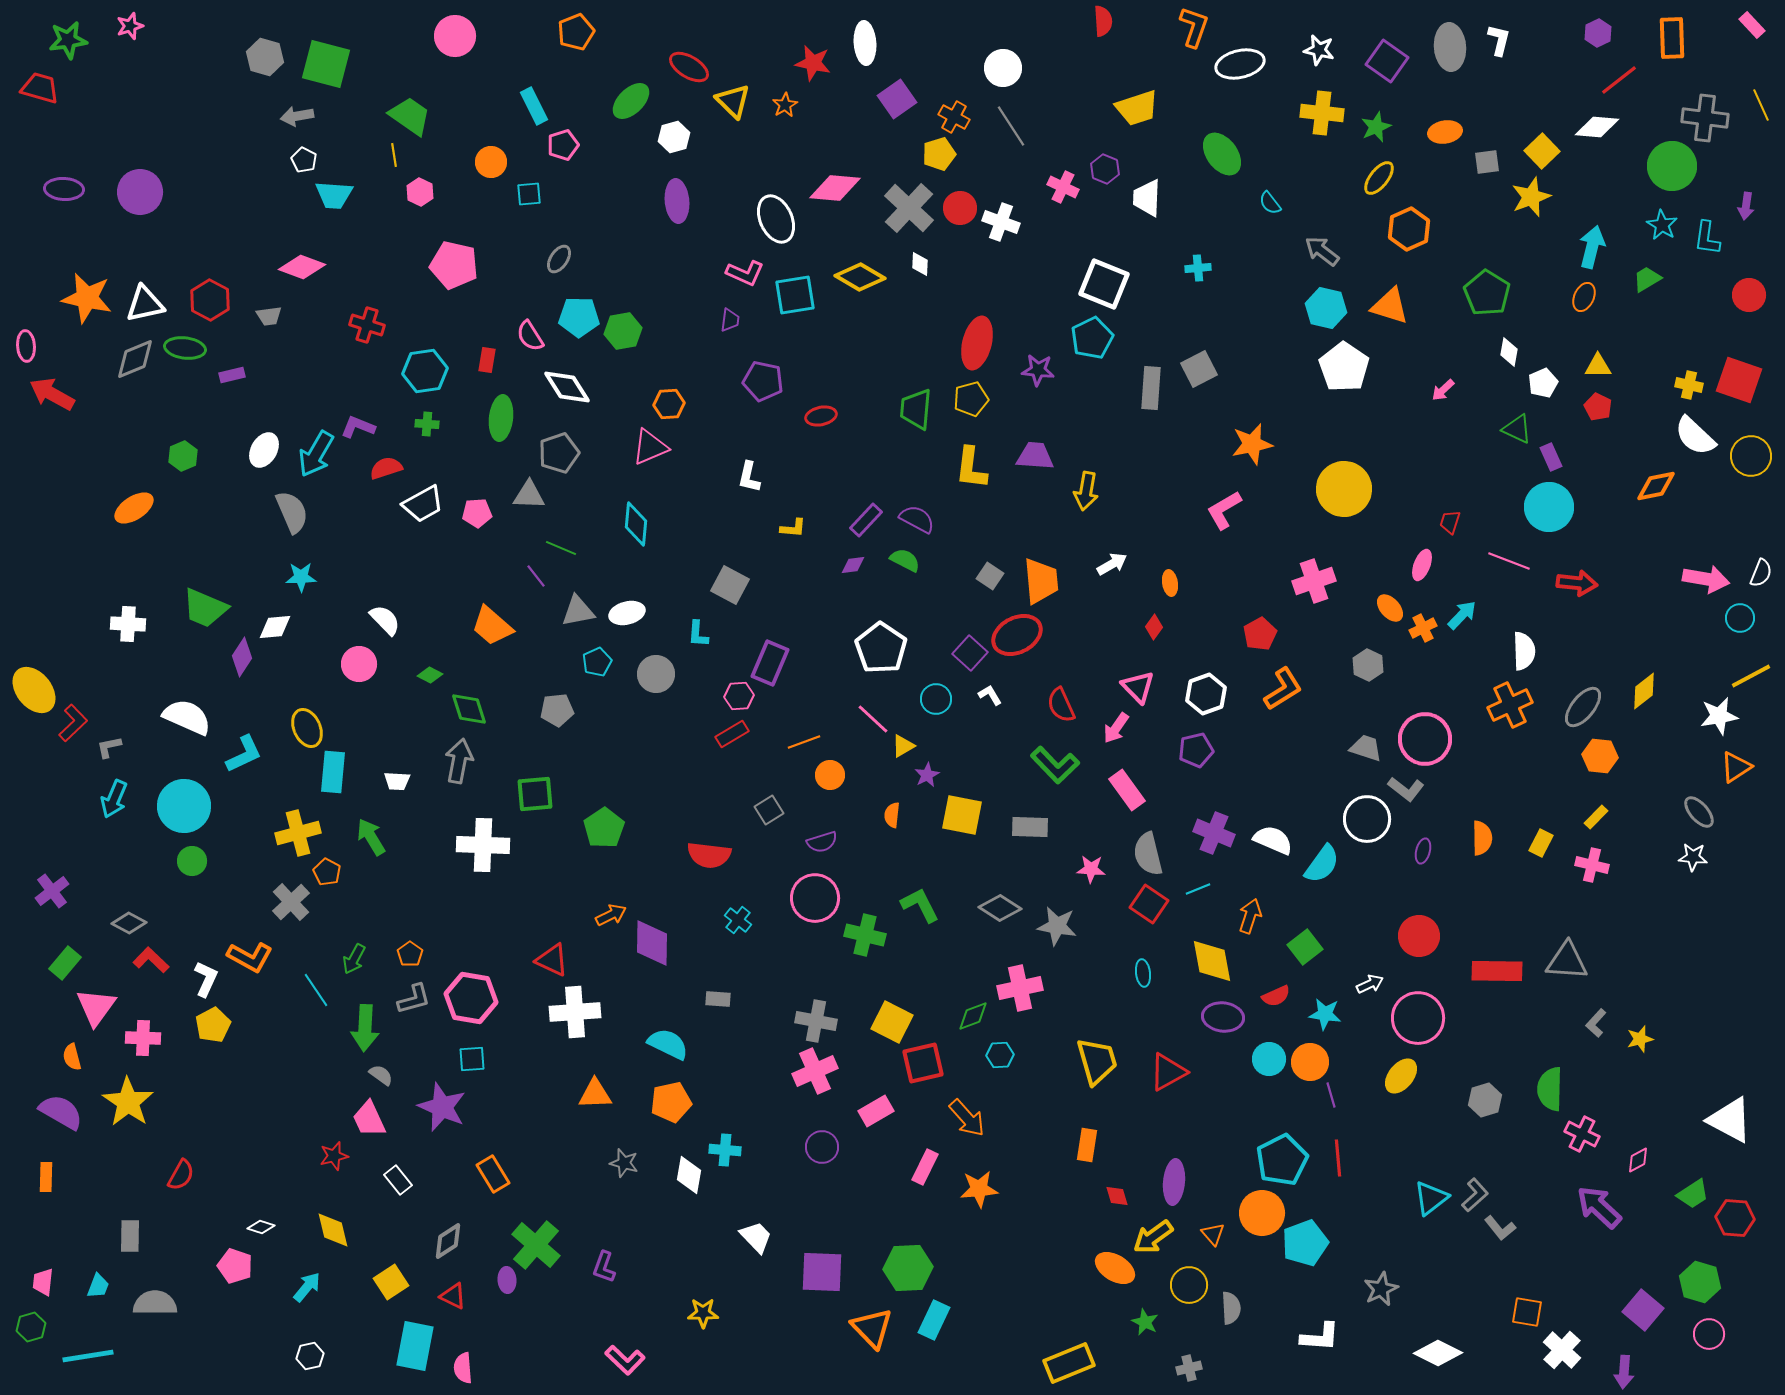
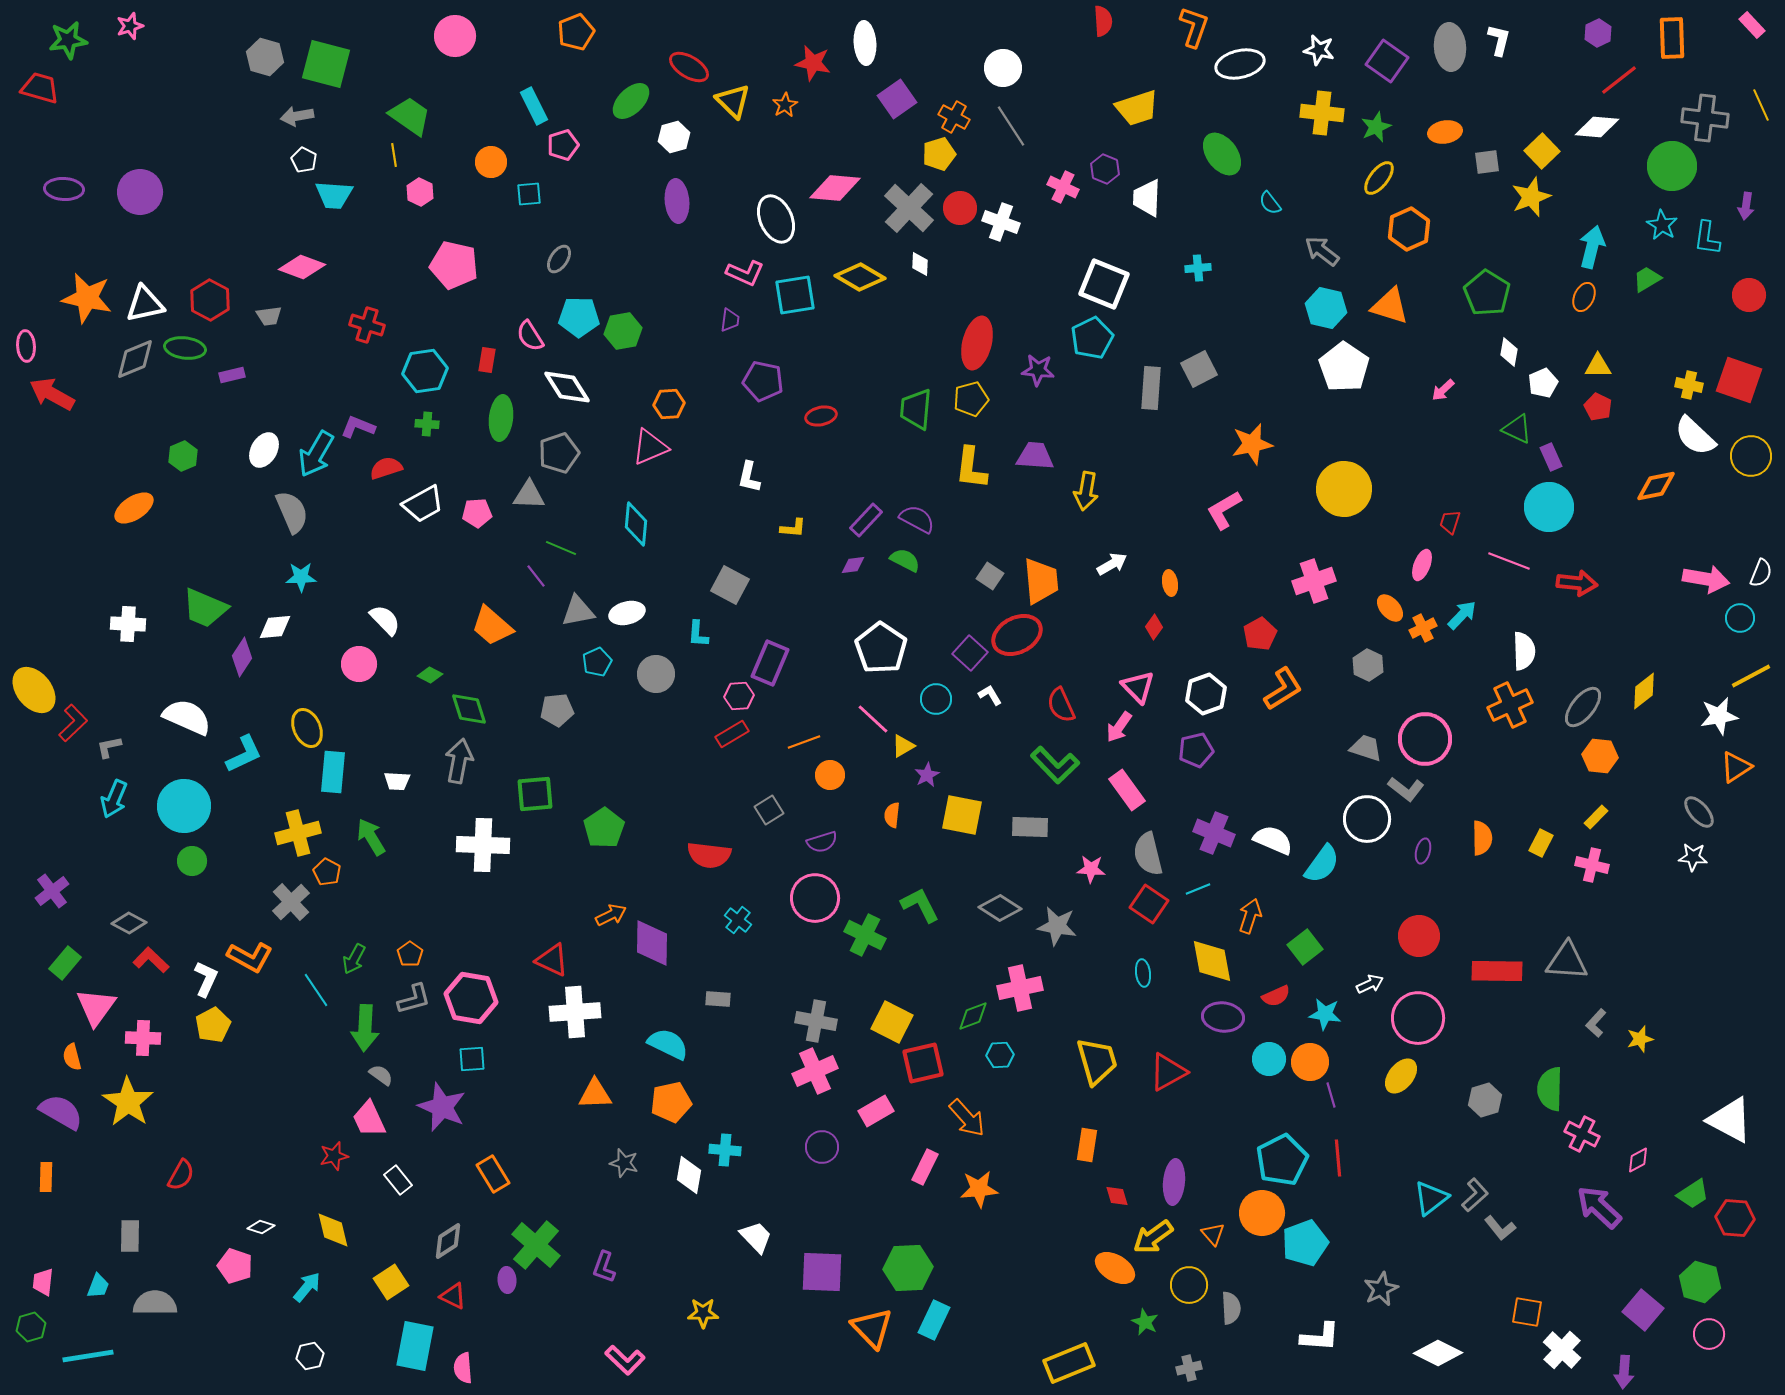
pink arrow at (1116, 728): moved 3 px right, 1 px up
green cross at (865, 935): rotated 12 degrees clockwise
